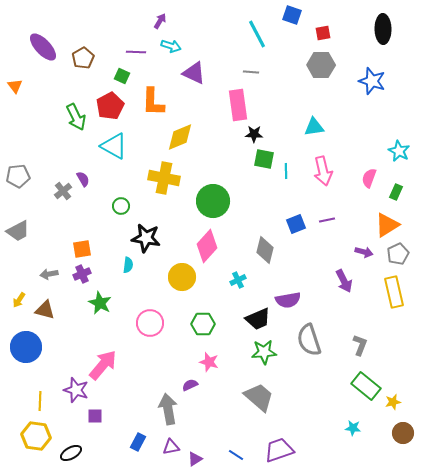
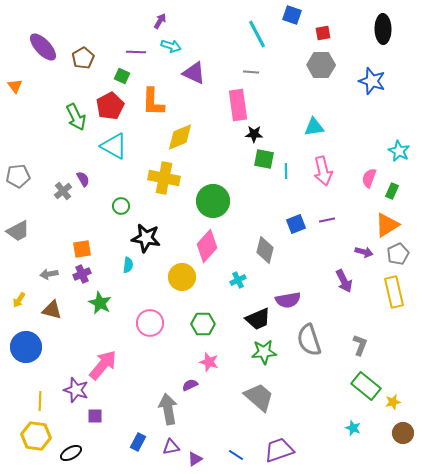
green rectangle at (396, 192): moved 4 px left, 1 px up
brown triangle at (45, 310): moved 7 px right
cyan star at (353, 428): rotated 14 degrees clockwise
